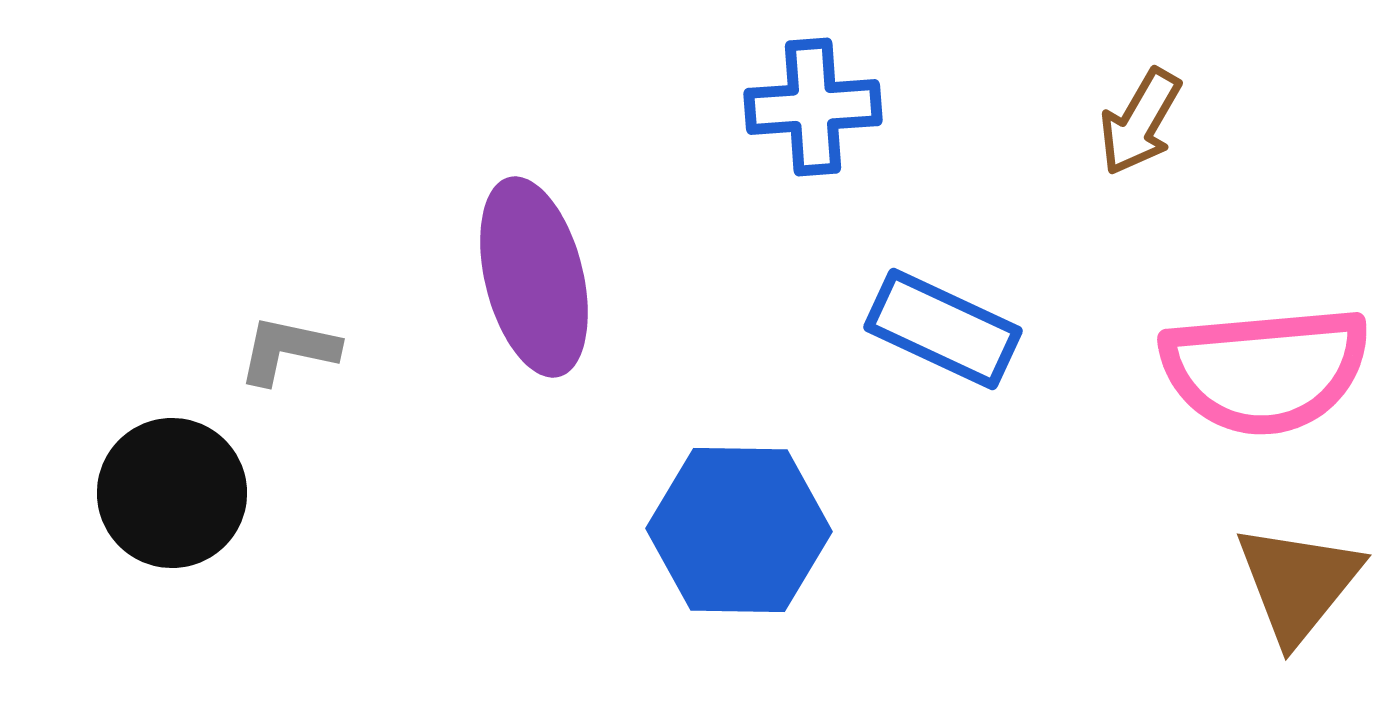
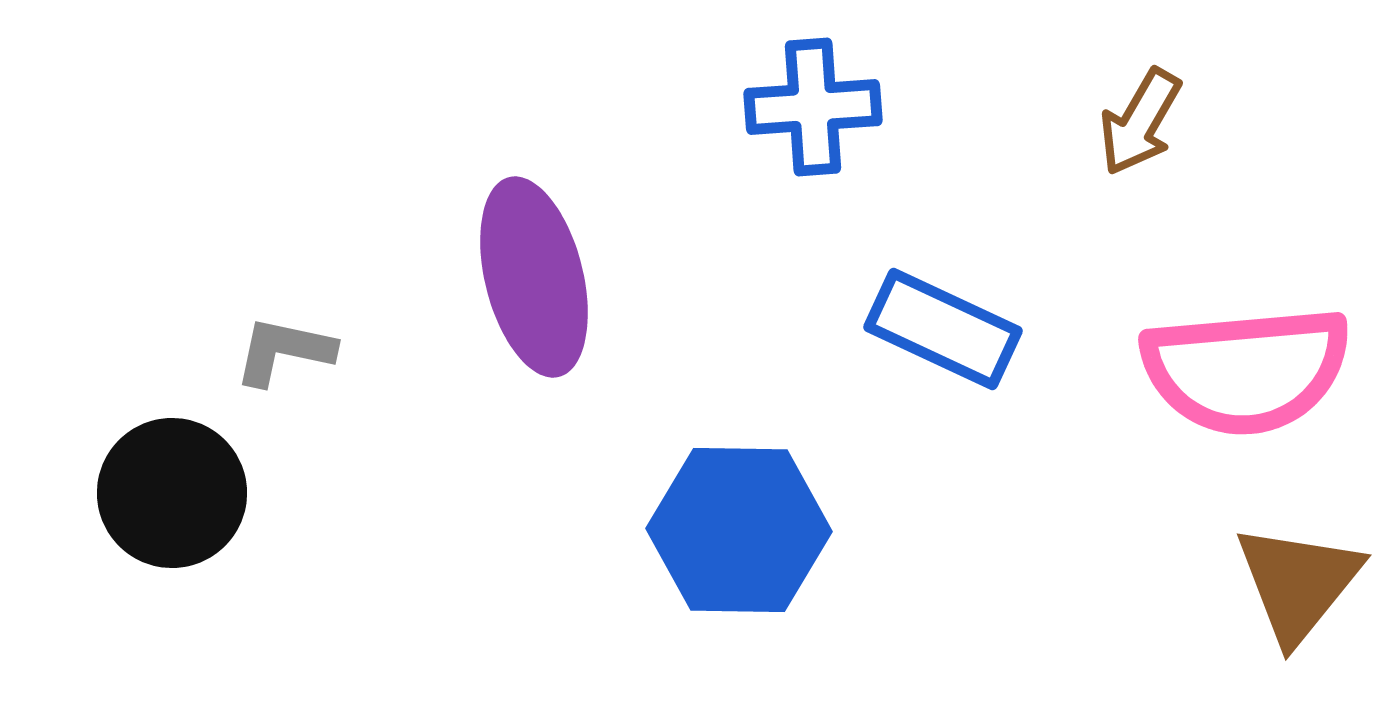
gray L-shape: moved 4 px left, 1 px down
pink semicircle: moved 19 px left
